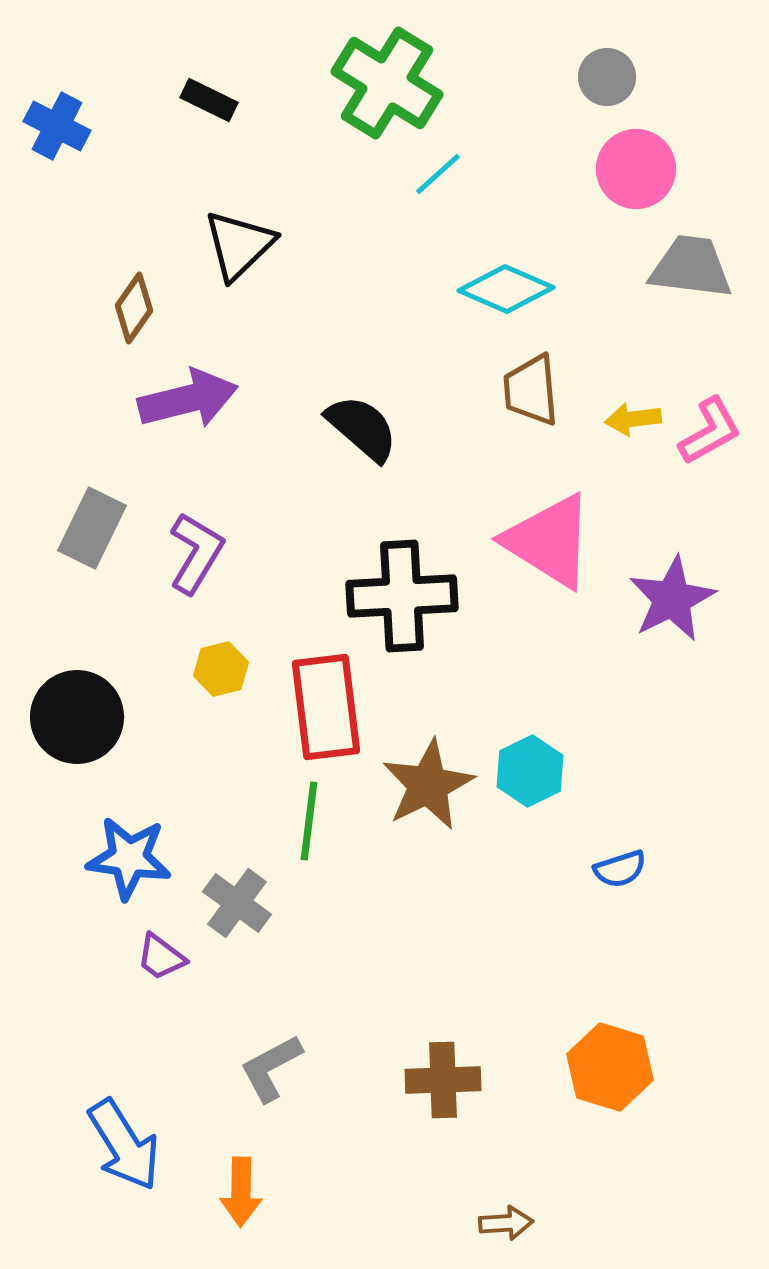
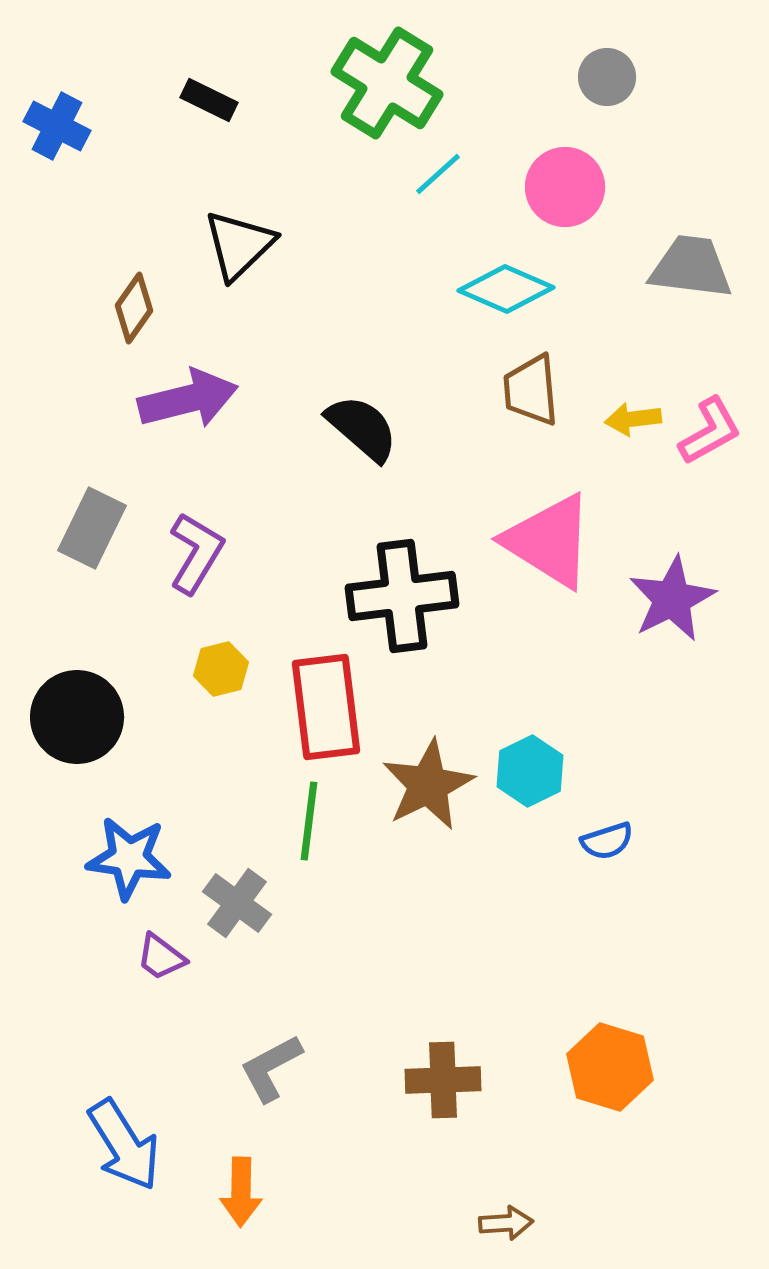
pink circle: moved 71 px left, 18 px down
black cross: rotated 4 degrees counterclockwise
blue semicircle: moved 13 px left, 28 px up
